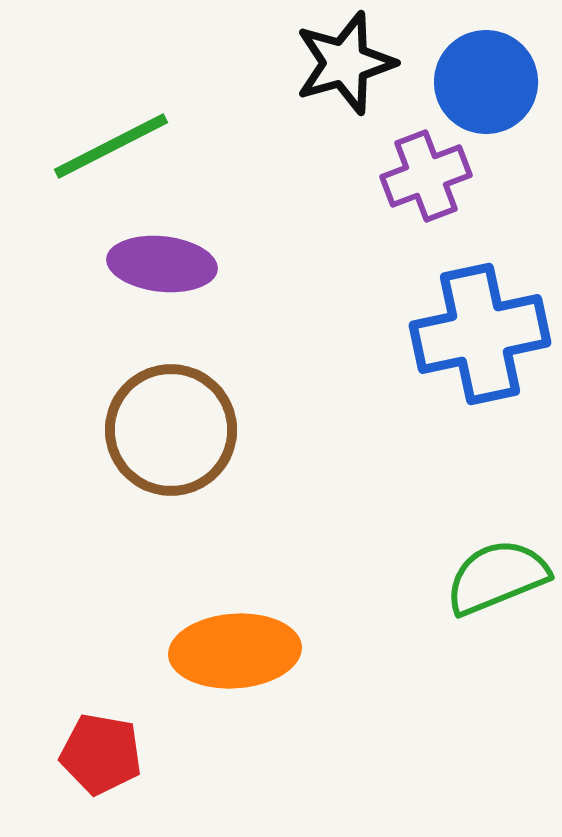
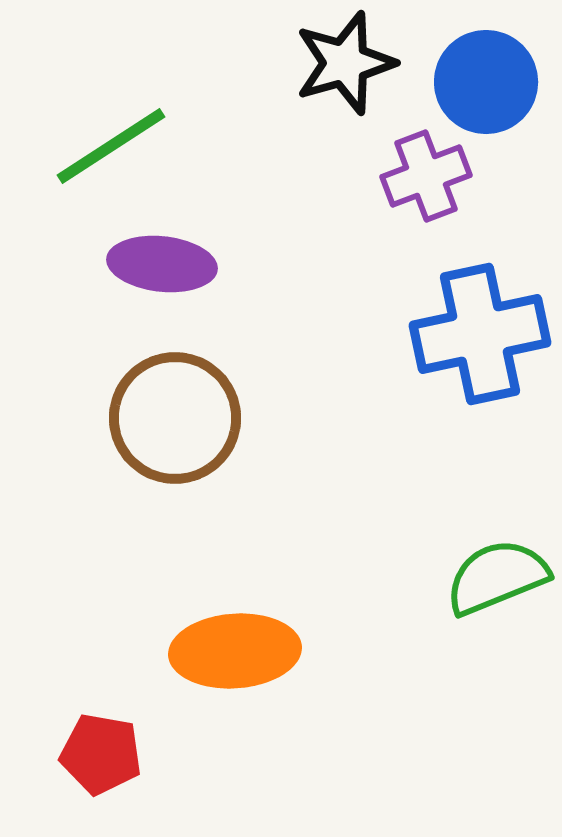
green line: rotated 6 degrees counterclockwise
brown circle: moved 4 px right, 12 px up
